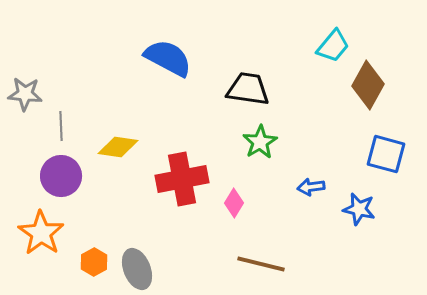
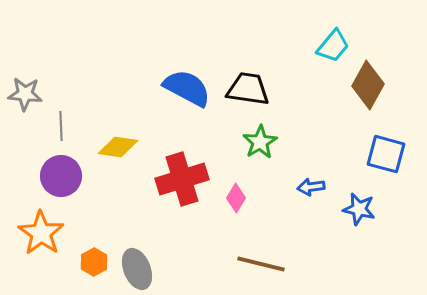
blue semicircle: moved 19 px right, 30 px down
red cross: rotated 6 degrees counterclockwise
pink diamond: moved 2 px right, 5 px up
